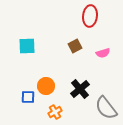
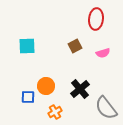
red ellipse: moved 6 px right, 3 px down
